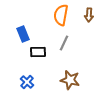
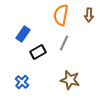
blue rectangle: rotated 56 degrees clockwise
black rectangle: rotated 28 degrees counterclockwise
blue cross: moved 5 px left
